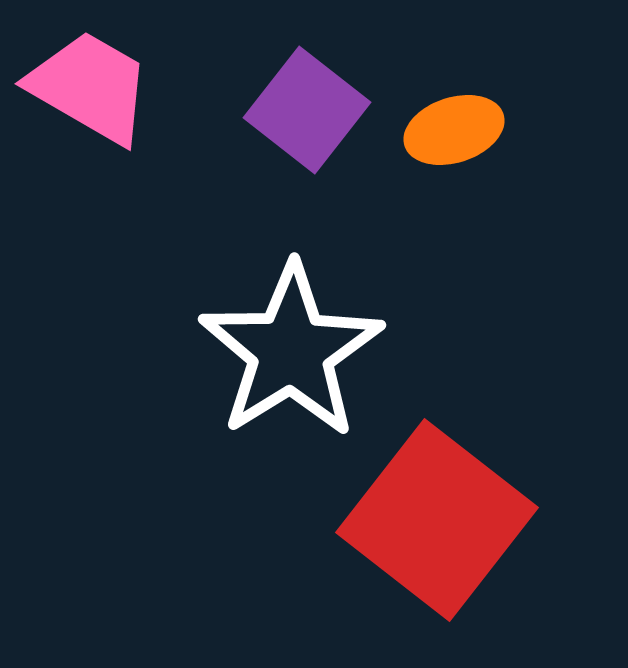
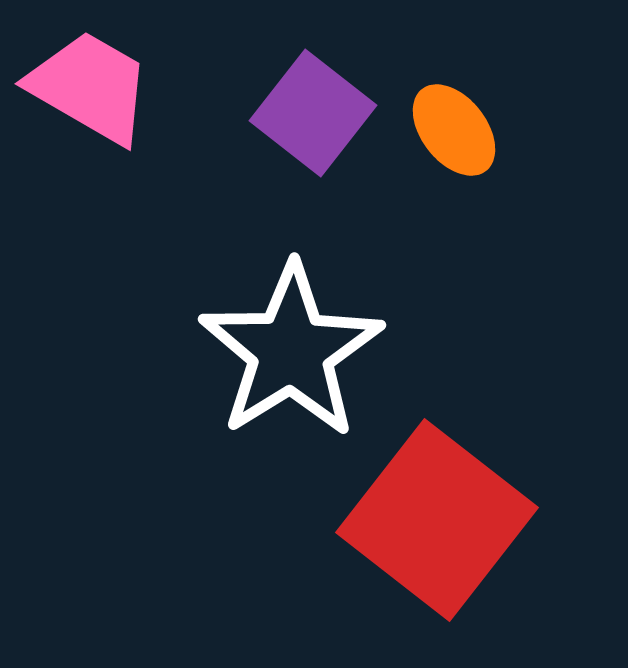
purple square: moved 6 px right, 3 px down
orange ellipse: rotated 70 degrees clockwise
